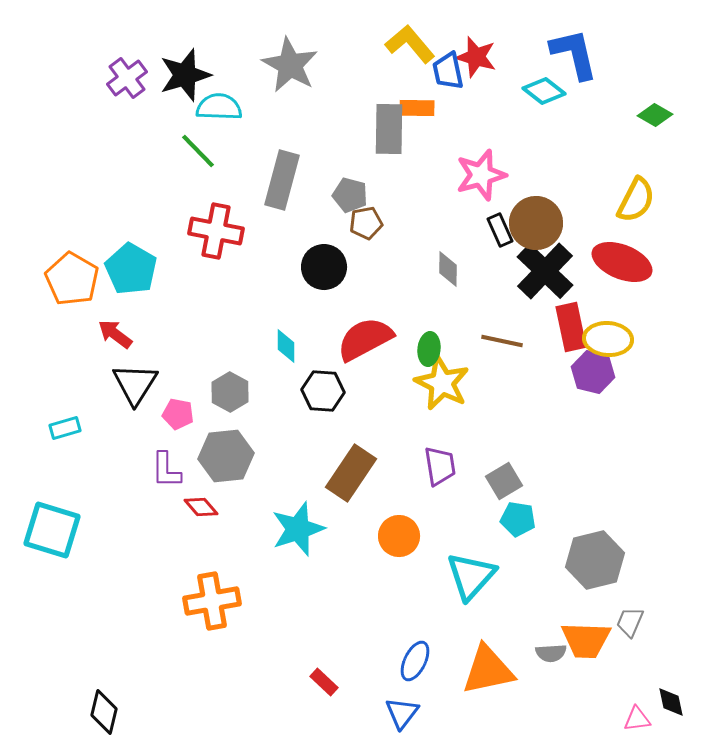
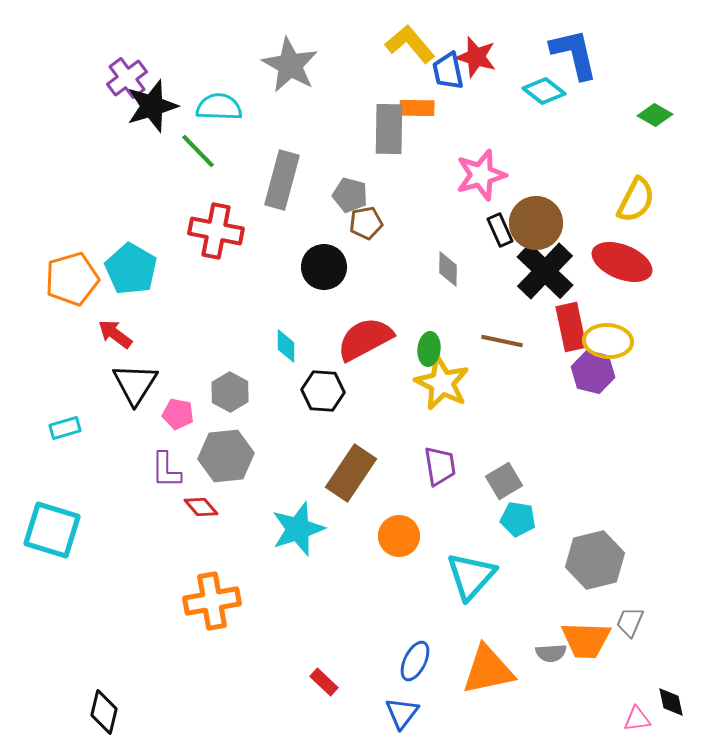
black star at (185, 75): moved 33 px left, 31 px down
orange pentagon at (72, 279): rotated 26 degrees clockwise
yellow ellipse at (608, 339): moved 2 px down
